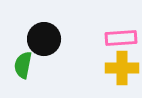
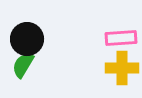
black circle: moved 17 px left
green semicircle: rotated 20 degrees clockwise
